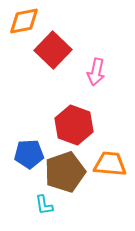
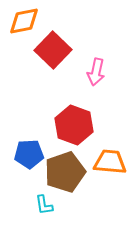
orange trapezoid: moved 2 px up
